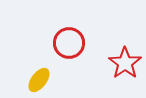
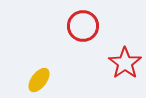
red circle: moved 14 px right, 17 px up
